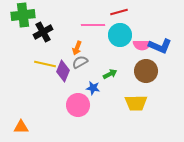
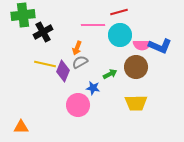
brown circle: moved 10 px left, 4 px up
